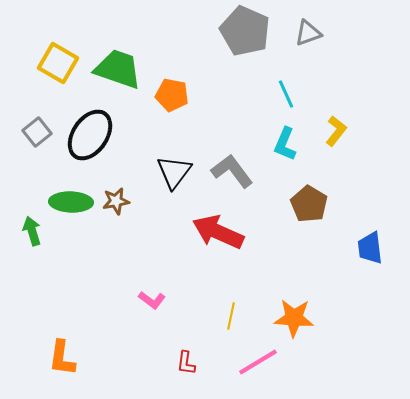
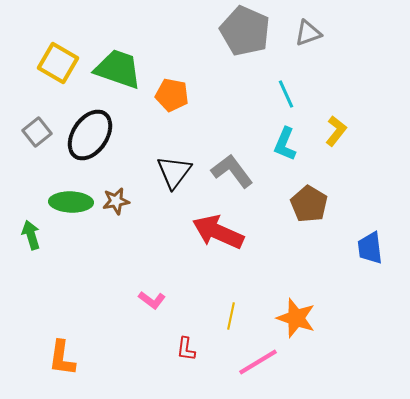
green arrow: moved 1 px left, 4 px down
orange star: moved 2 px right; rotated 15 degrees clockwise
red L-shape: moved 14 px up
